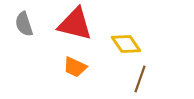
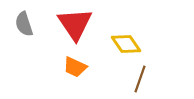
red triangle: rotated 42 degrees clockwise
